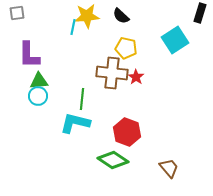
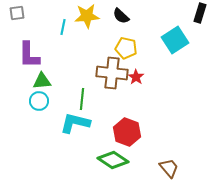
cyan line: moved 10 px left
green triangle: moved 3 px right
cyan circle: moved 1 px right, 5 px down
